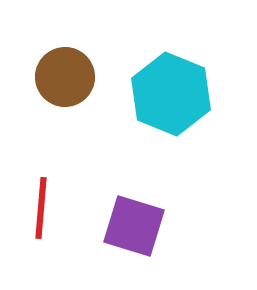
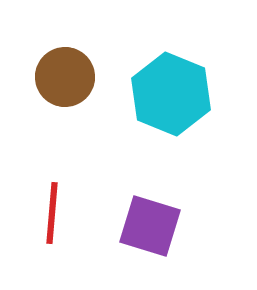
red line: moved 11 px right, 5 px down
purple square: moved 16 px right
